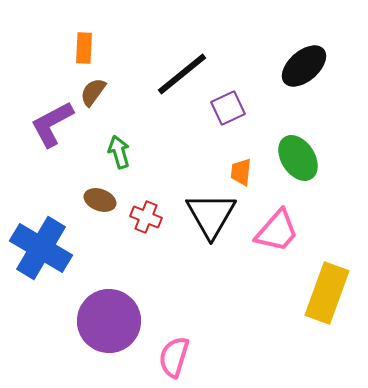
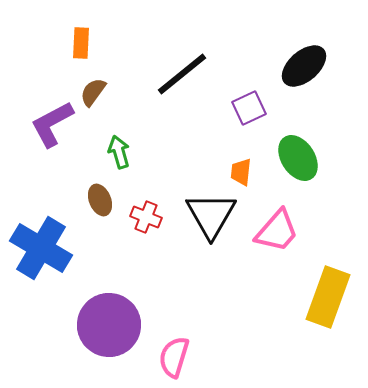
orange rectangle: moved 3 px left, 5 px up
purple square: moved 21 px right
brown ellipse: rotated 48 degrees clockwise
yellow rectangle: moved 1 px right, 4 px down
purple circle: moved 4 px down
